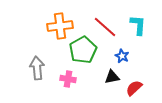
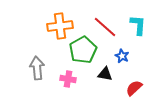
black triangle: moved 7 px left, 3 px up; rotated 21 degrees clockwise
